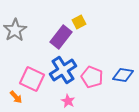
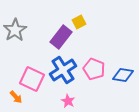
pink pentagon: moved 2 px right, 8 px up
